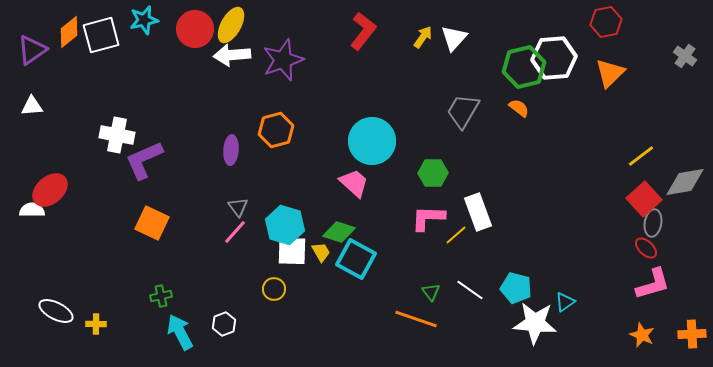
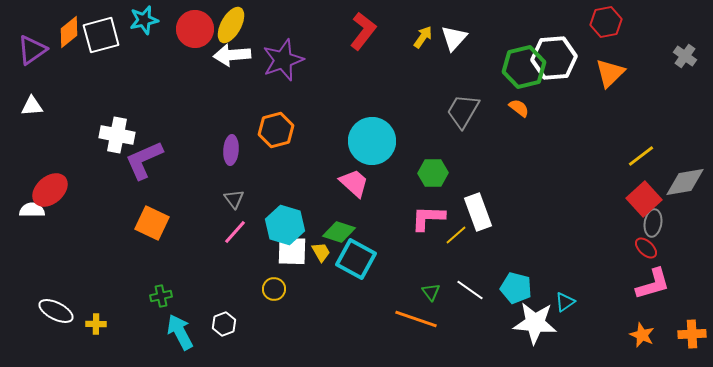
gray triangle at (238, 207): moved 4 px left, 8 px up
